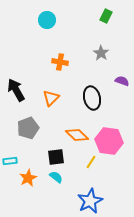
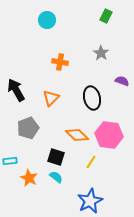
pink hexagon: moved 6 px up
black square: rotated 24 degrees clockwise
orange star: moved 1 px right; rotated 18 degrees counterclockwise
